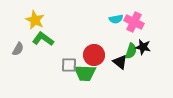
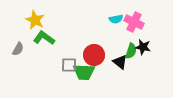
green L-shape: moved 1 px right, 1 px up
green trapezoid: moved 1 px left, 1 px up
